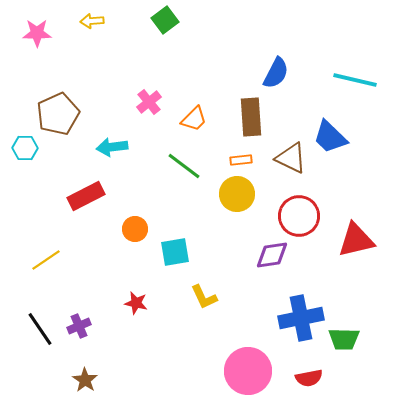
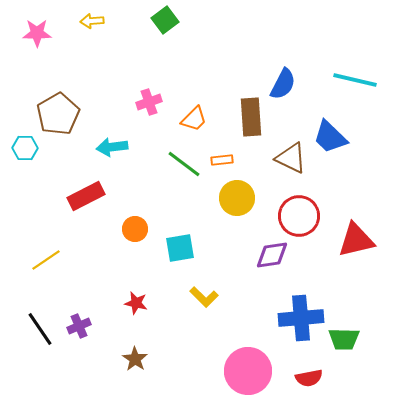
blue semicircle: moved 7 px right, 11 px down
pink cross: rotated 20 degrees clockwise
brown pentagon: rotated 6 degrees counterclockwise
orange rectangle: moved 19 px left
green line: moved 2 px up
yellow circle: moved 4 px down
cyan square: moved 5 px right, 4 px up
yellow L-shape: rotated 20 degrees counterclockwise
blue cross: rotated 6 degrees clockwise
brown star: moved 50 px right, 21 px up
